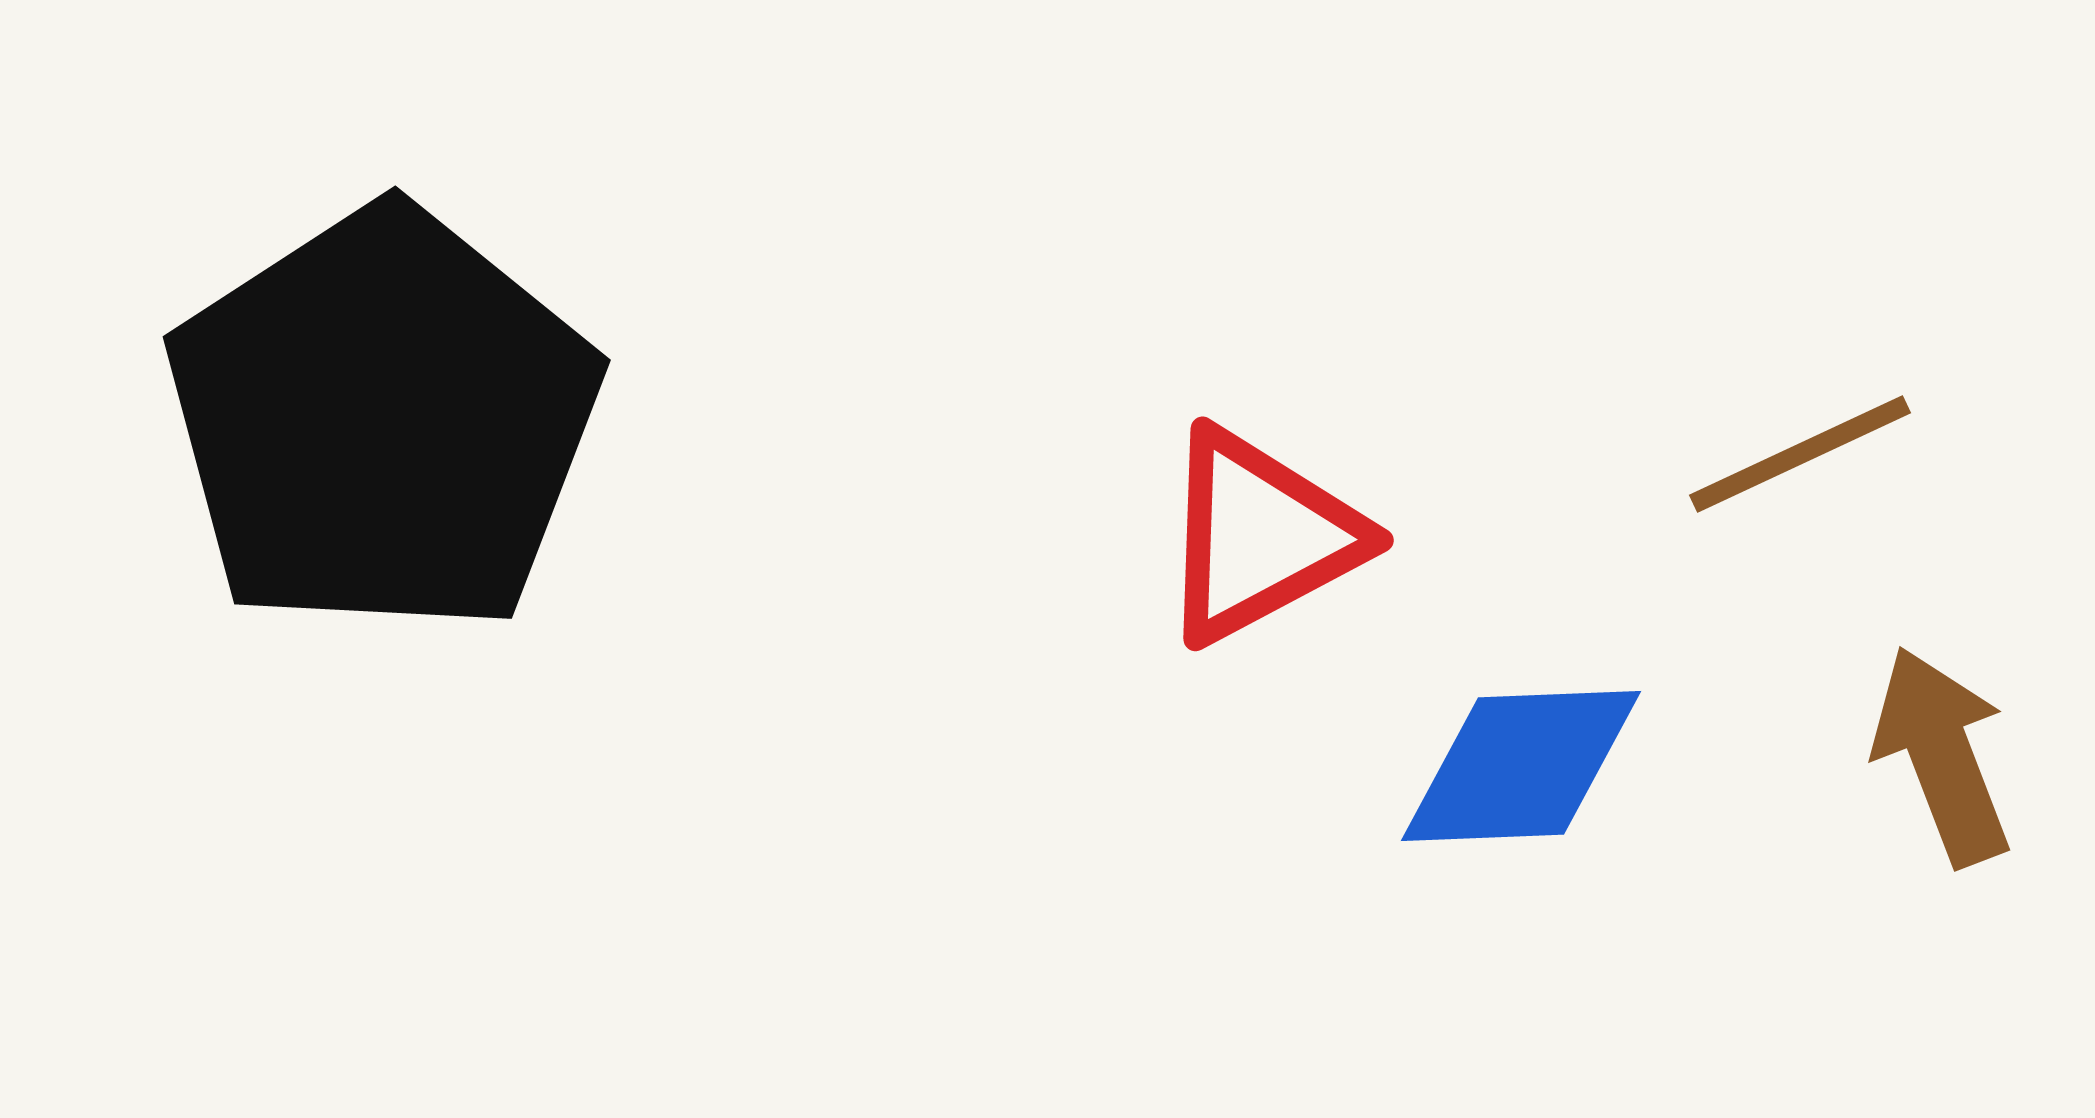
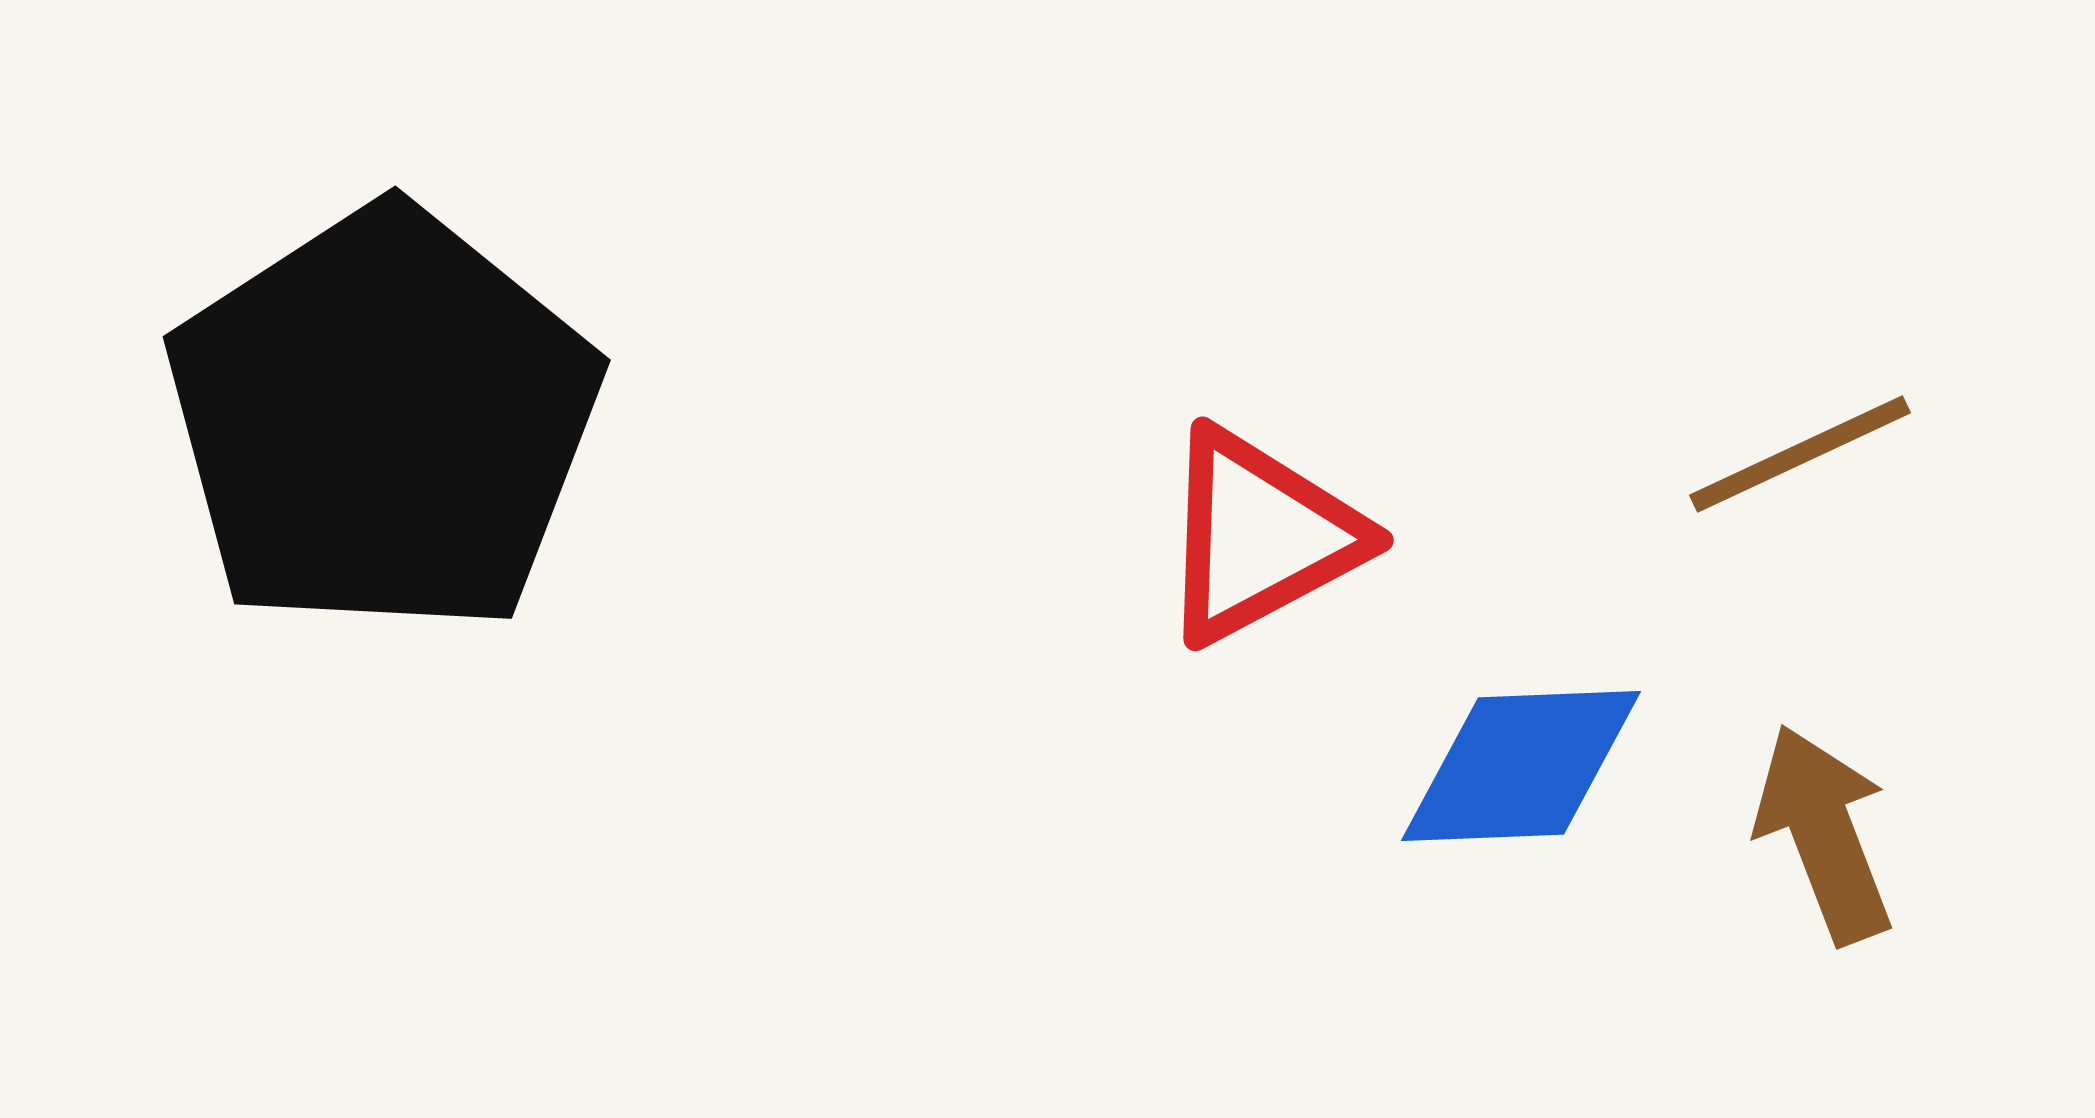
brown arrow: moved 118 px left, 78 px down
